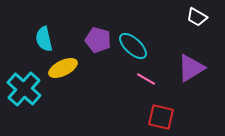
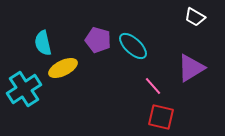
white trapezoid: moved 2 px left
cyan semicircle: moved 1 px left, 4 px down
pink line: moved 7 px right, 7 px down; rotated 18 degrees clockwise
cyan cross: rotated 16 degrees clockwise
